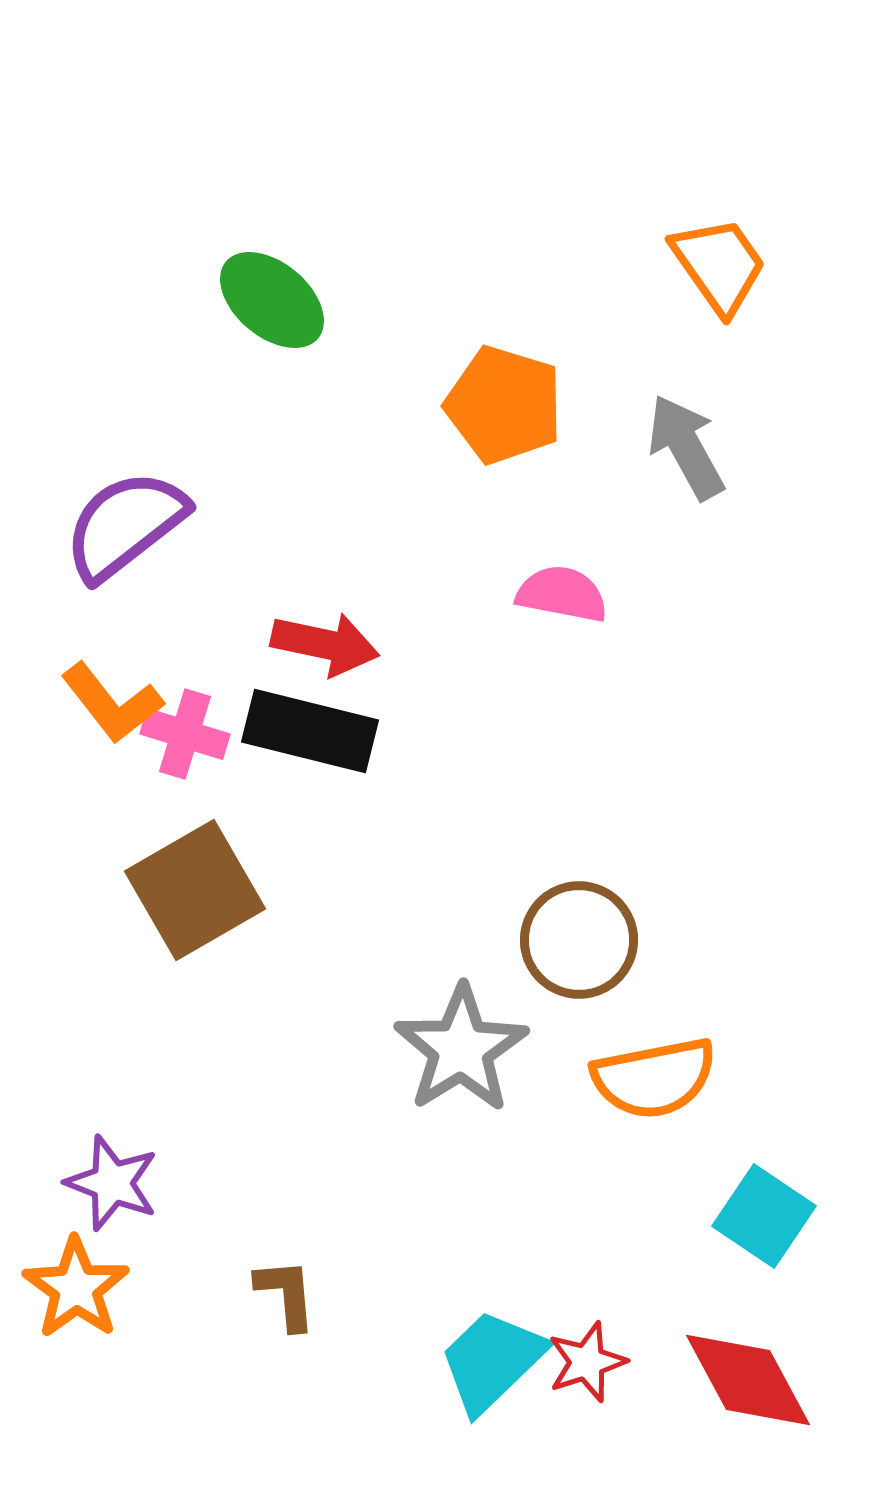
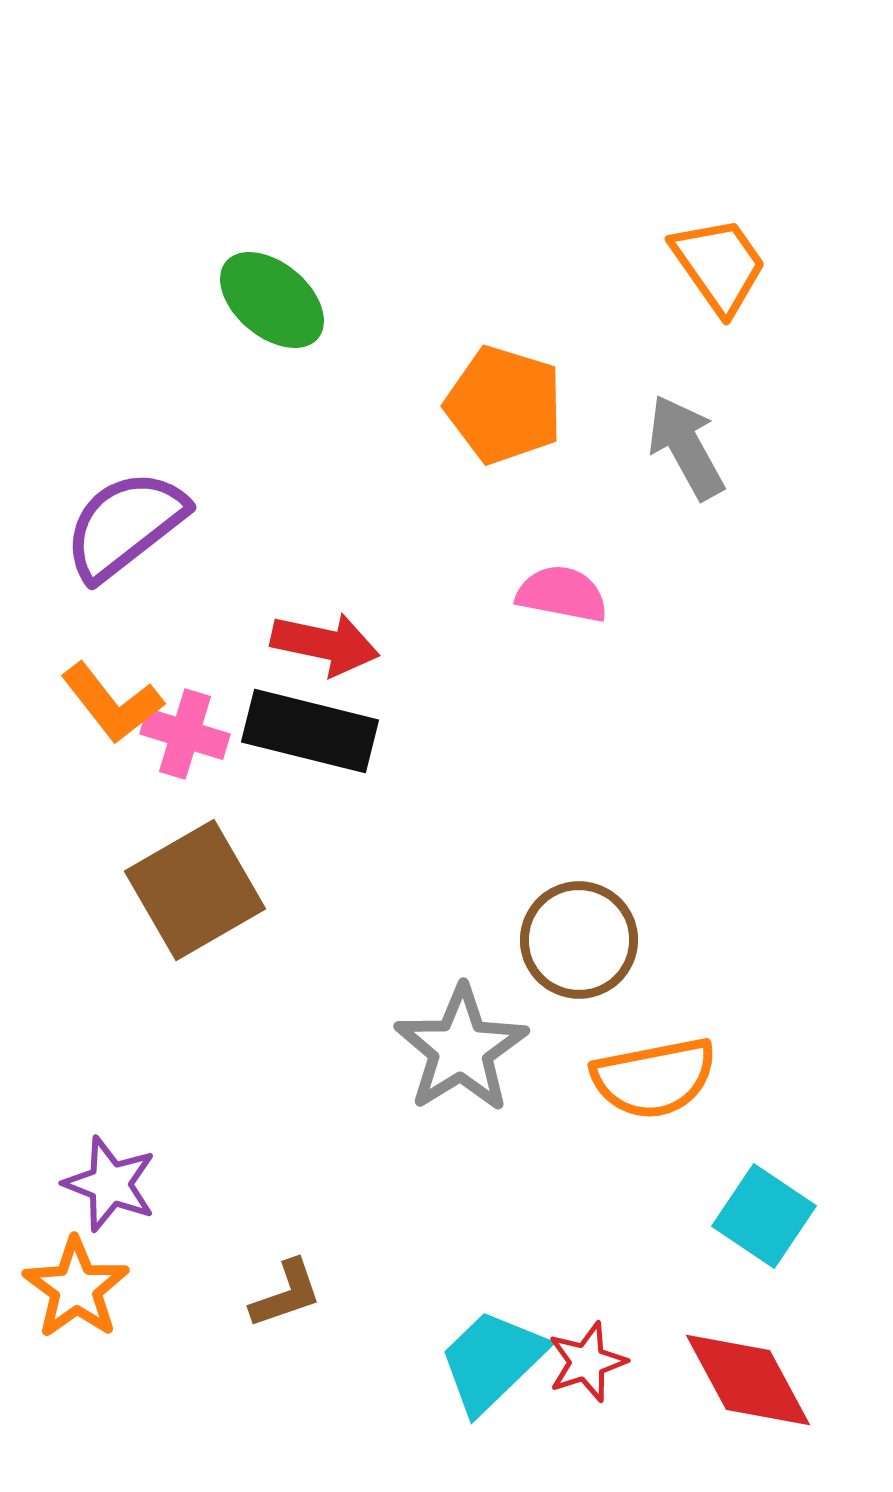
purple star: moved 2 px left, 1 px down
brown L-shape: rotated 76 degrees clockwise
